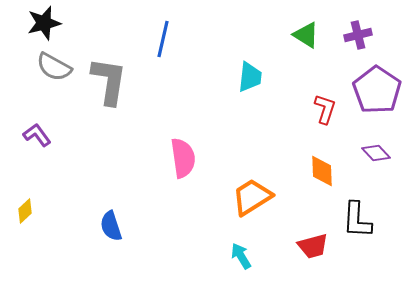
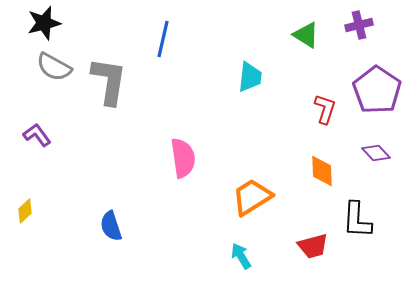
purple cross: moved 1 px right, 10 px up
